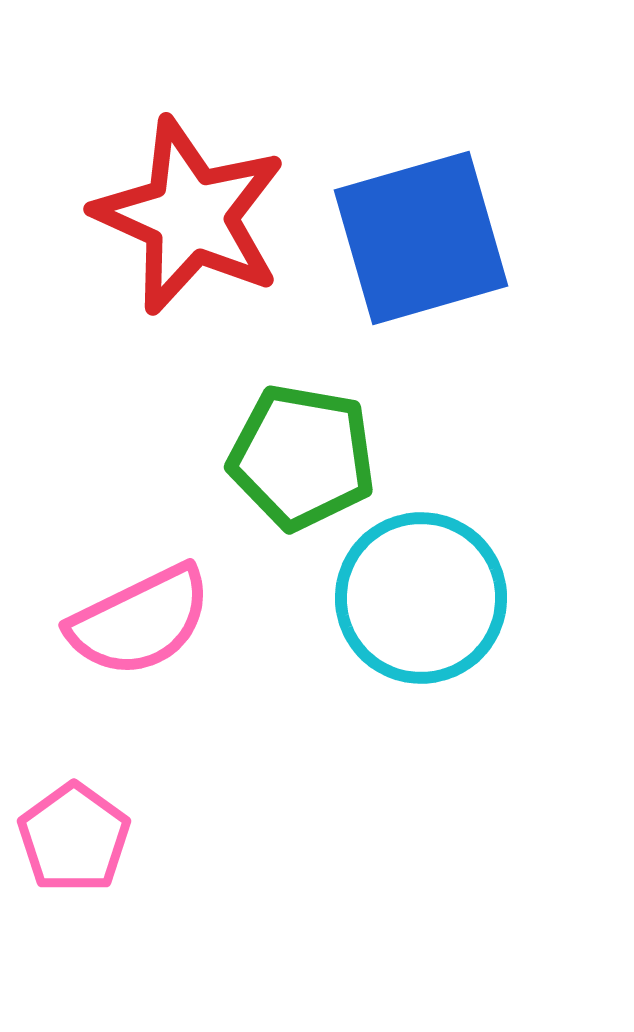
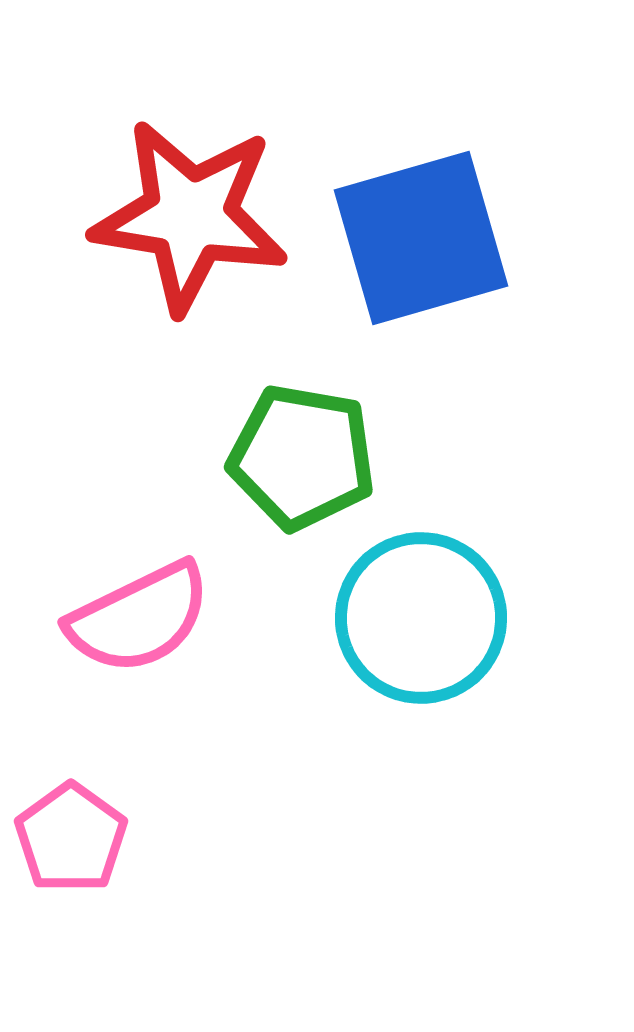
red star: rotated 15 degrees counterclockwise
cyan circle: moved 20 px down
pink semicircle: moved 1 px left, 3 px up
pink pentagon: moved 3 px left
